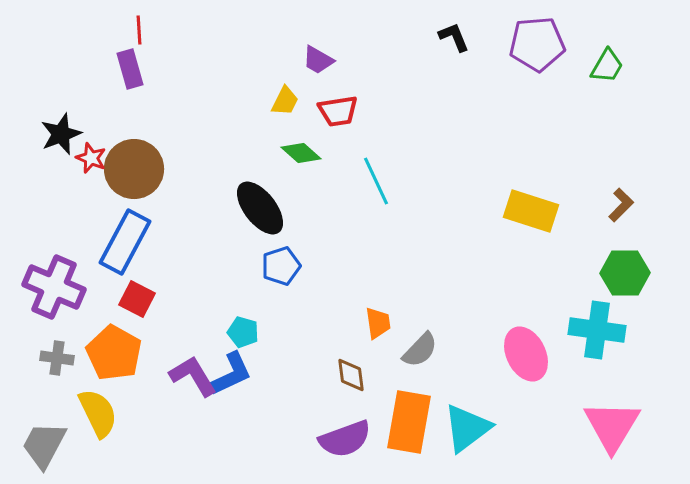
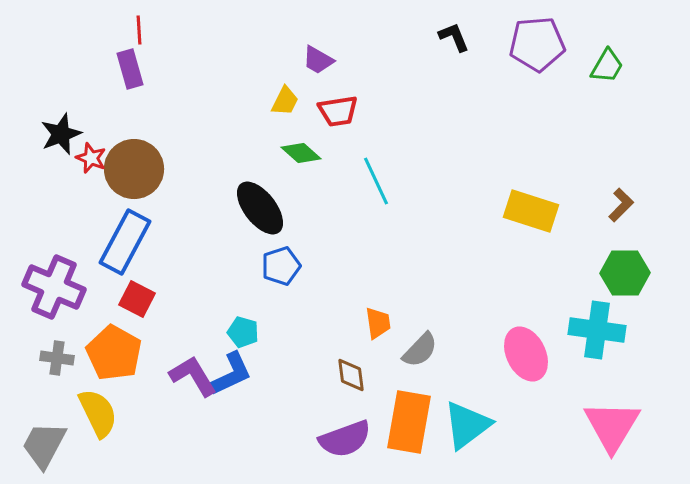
cyan triangle: moved 3 px up
